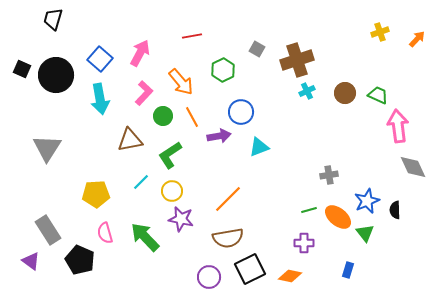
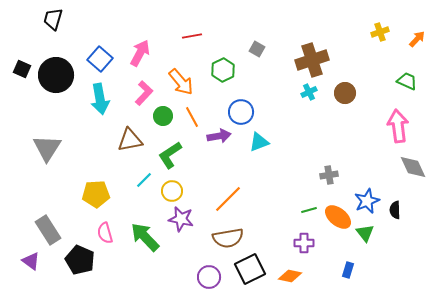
brown cross at (297, 60): moved 15 px right
cyan cross at (307, 91): moved 2 px right, 1 px down
green trapezoid at (378, 95): moved 29 px right, 14 px up
cyan triangle at (259, 147): moved 5 px up
cyan line at (141, 182): moved 3 px right, 2 px up
